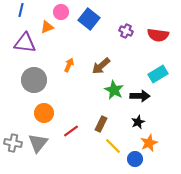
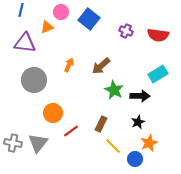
orange circle: moved 9 px right
